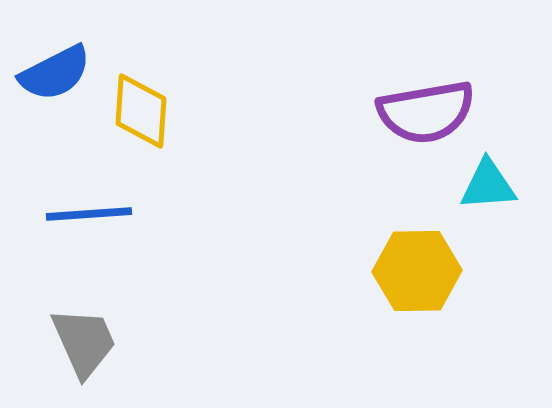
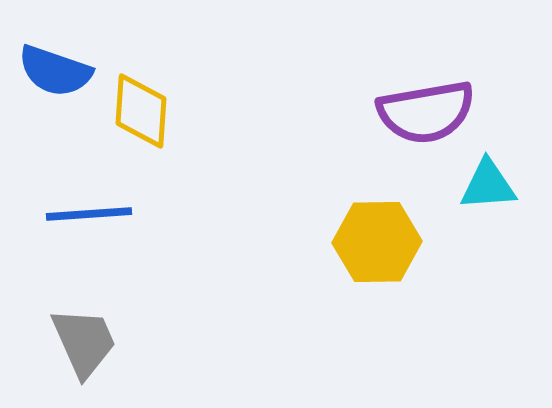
blue semicircle: moved 2 px up; rotated 46 degrees clockwise
yellow hexagon: moved 40 px left, 29 px up
